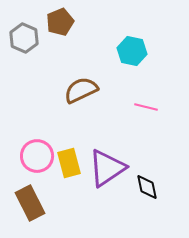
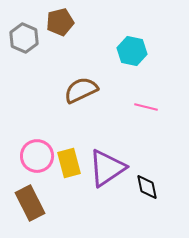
brown pentagon: rotated 8 degrees clockwise
